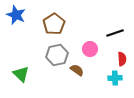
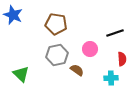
blue star: moved 3 px left
brown pentagon: moved 2 px right; rotated 30 degrees counterclockwise
cyan cross: moved 4 px left
